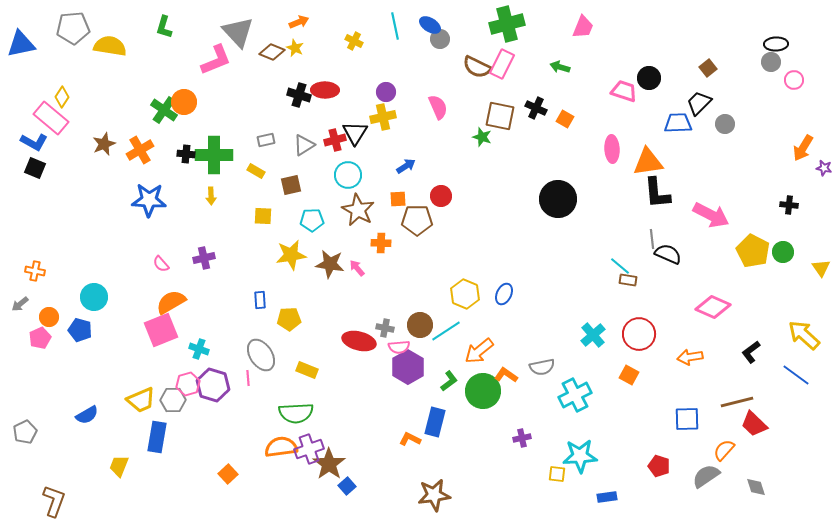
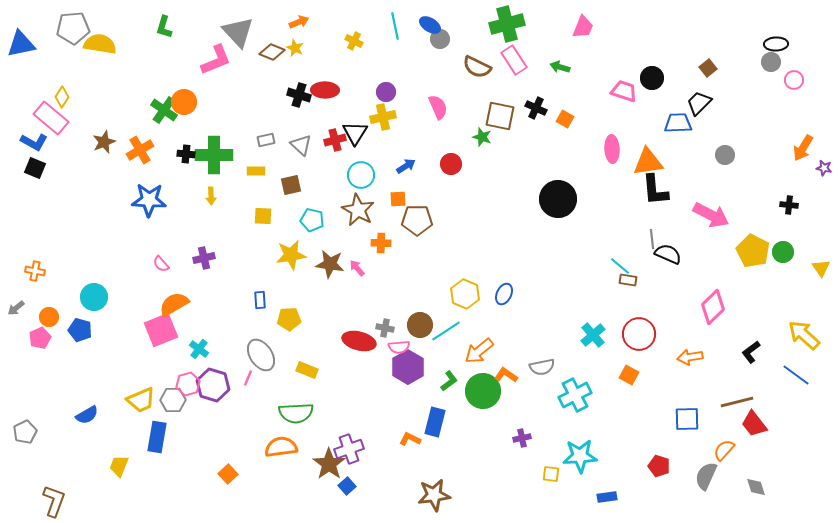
yellow semicircle at (110, 46): moved 10 px left, 2 px up
pink rectangle at (502, 64): moved 12 px right, 4 px up; rotated 60 degrees counterclockwise
black circle at (649, 78): moved 3 px right
gray circle at (725, 124): moved 31 px down
brown star at (104, 144): moved 2 px up
gray triangle at (304, 145): moved 3 px left; rotated 45 degrees counterclockwise
yellow rectangle at (256, 171): rotated 30 degrees counterclockwise
cyan circle at (348, 175): moved 13 px right
black L-shape at (657, 193): moved 2 px left, 3 px up
red circle at (441, 196): moved 10 px right, 32 px up
cyan pentagon at (312, 220): rotated 15 degrees clockwise
orange semicircle at (171, 302): moved 3 px right, 2 px down
gray arrow at (20, 304): moved 4 px left, 4 px down
pink diamond at (713, 307): rotated 68 degrees counterclockwise
cyan cross at (199, 349): rotated 18 degrees clockwise
pink line at (248, 378): rotated 28 degrees clockwise
red trapezoid at (754, 424): rotated 8 degrees clockwise
purple cross at (309, 449): moved 40 px right
yellow square at (557, 474): moved 6 px left
gray semicircle at (706, 476): rotated 32 degrees counterclockwise
